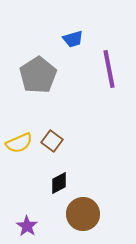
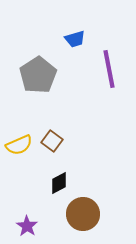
blue trapezoid: moved 2 px right
yellow semicircle: moved 2 px down
